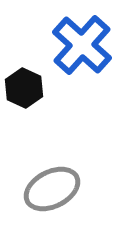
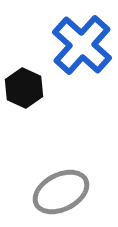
gray ellipse: moved 9 px right, 3 px down
